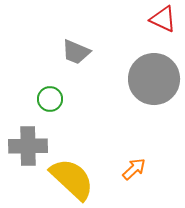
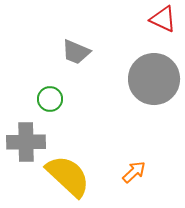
gray cross: moved 2 px left, 4 px up
orange arrow: moved 3 px down
yellow semicircle: moved 4 px left, 3 px up
